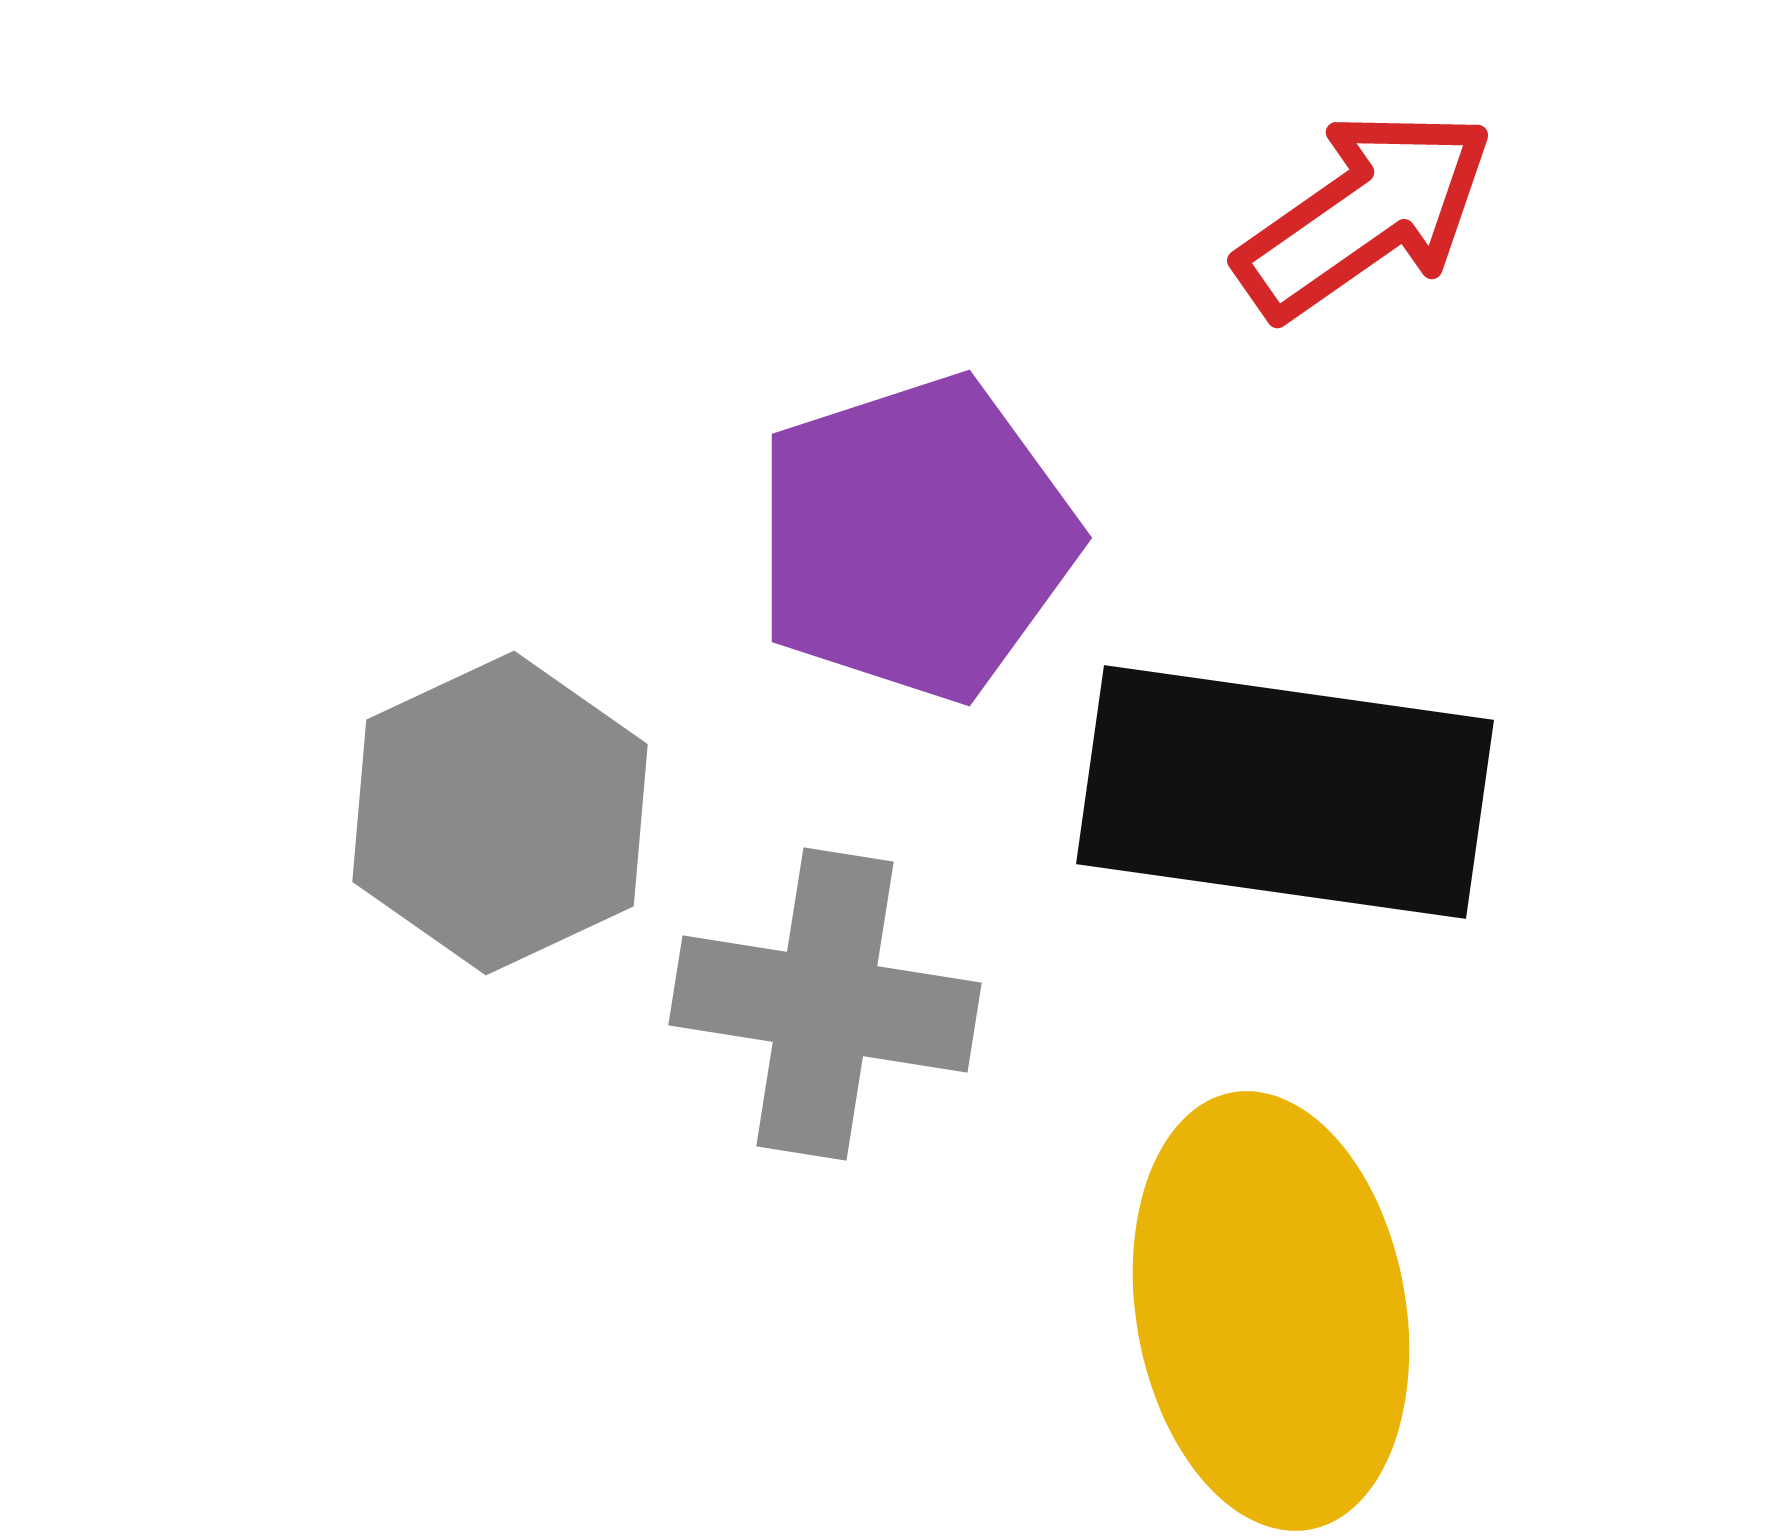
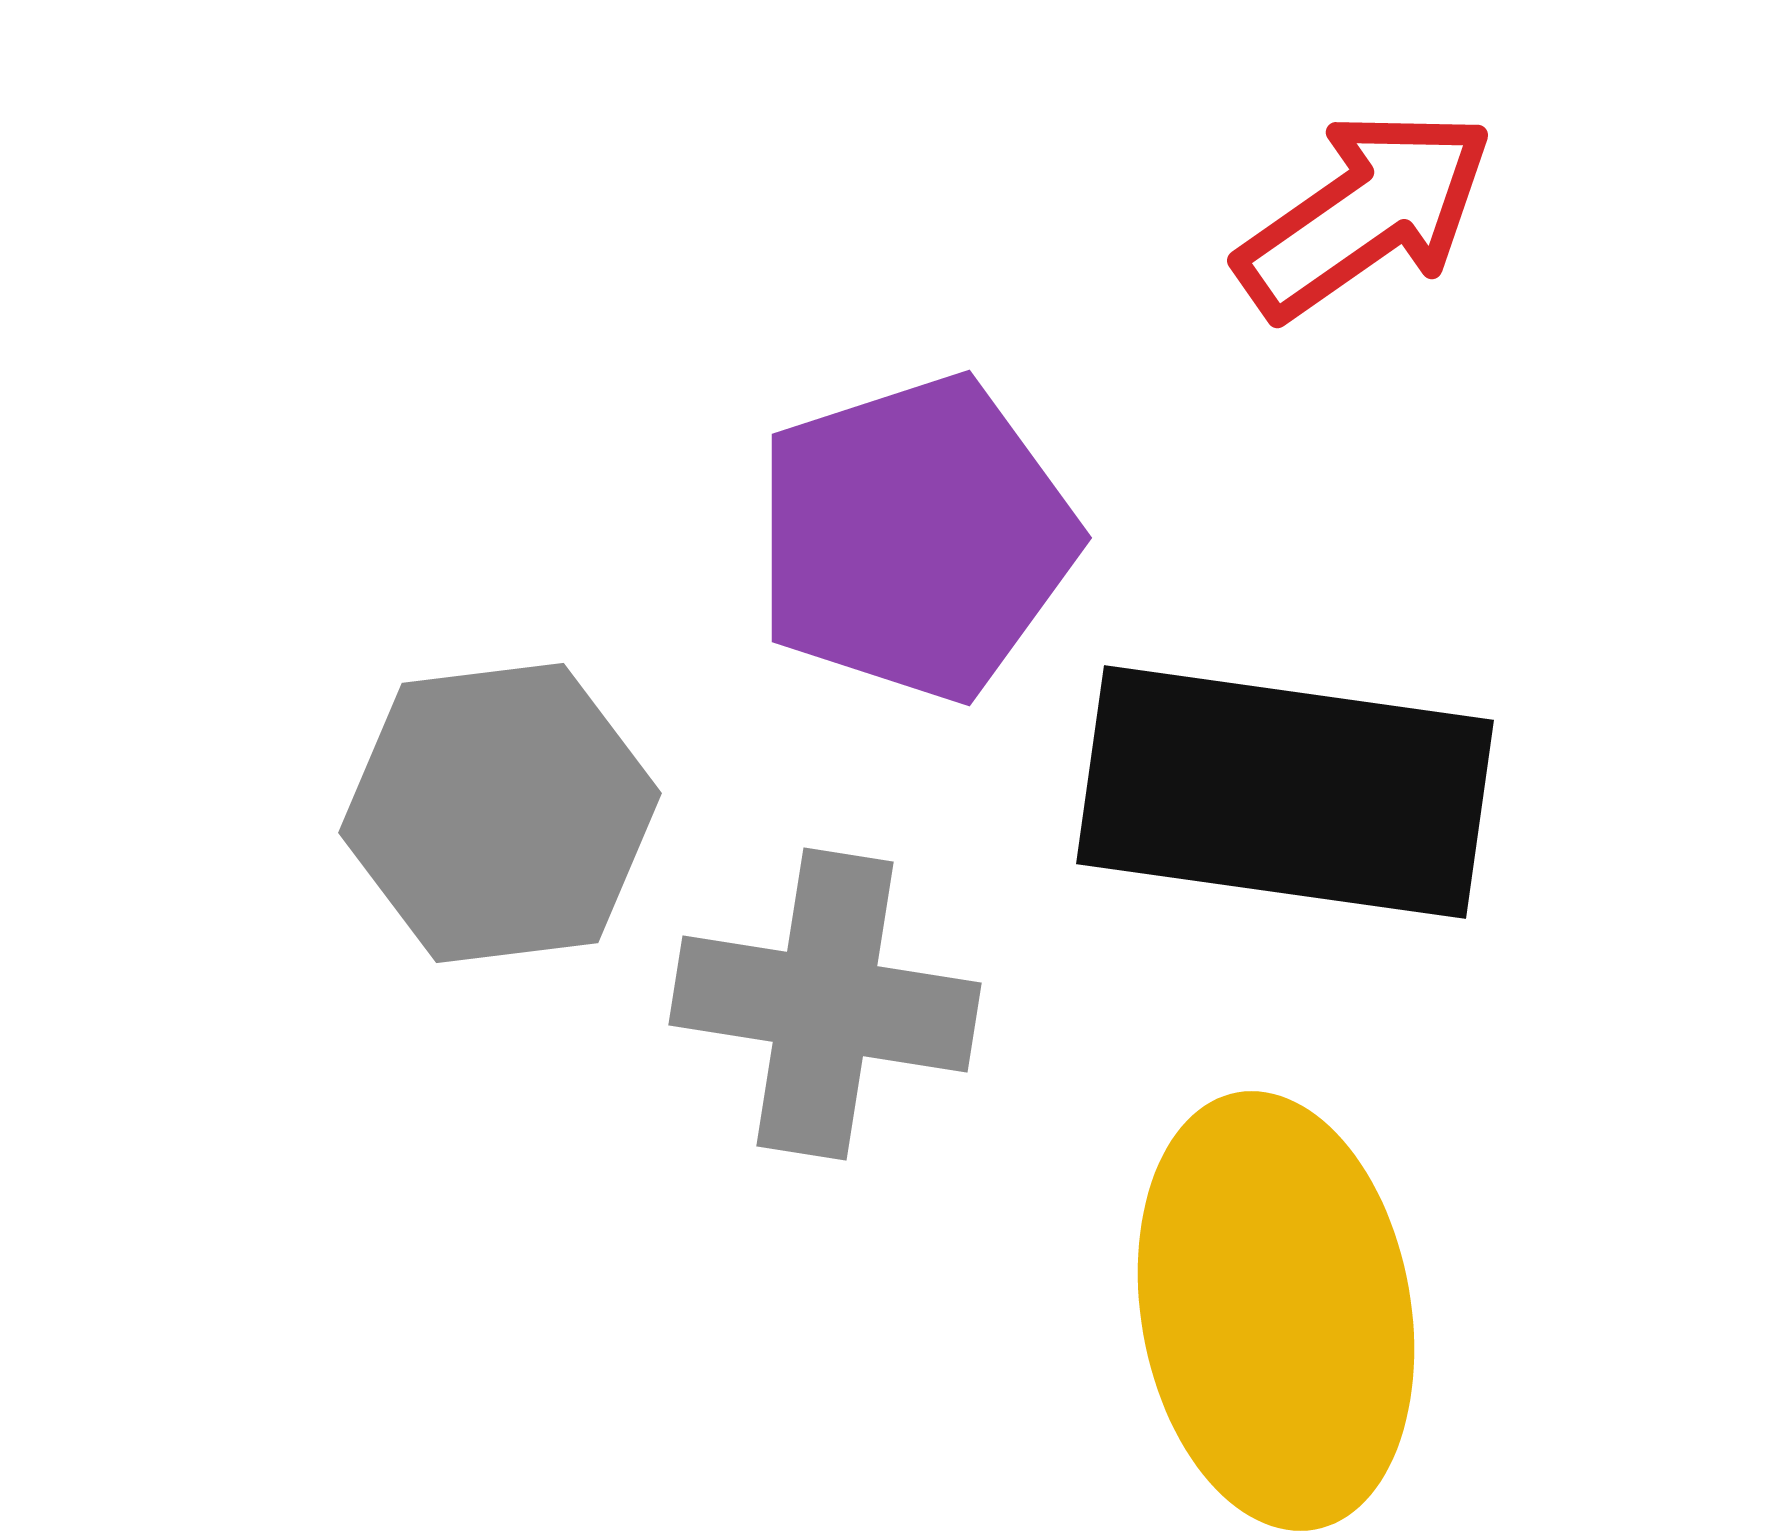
gray hexagon: rotated 18 degrees clockwise
yellow ellipse: moved 5 px right
